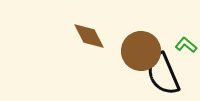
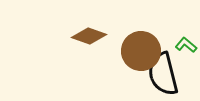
brown diamond: rotated 44 degrees counterclockwise
black semicircle: rotated 9 degrees clockwise
